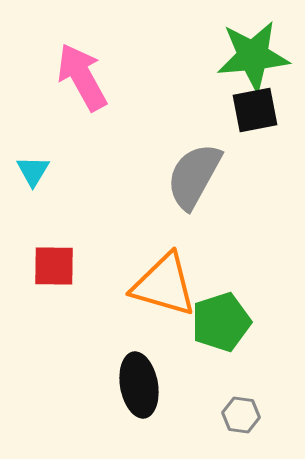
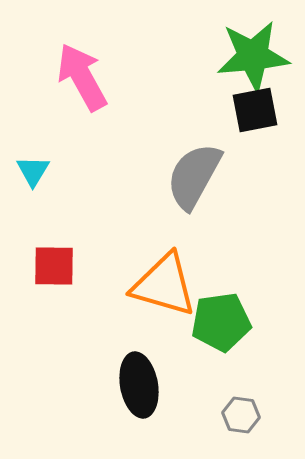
green pentagon: rotated 10 degrees clockwise
